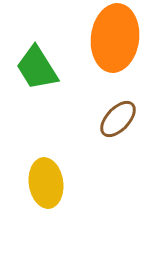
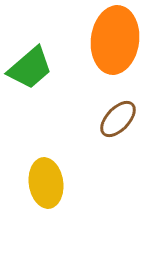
orange ellipse: moved 2 px down
green trapezoid: moved 7 px left; rotated 99 degrees counterclockwise
